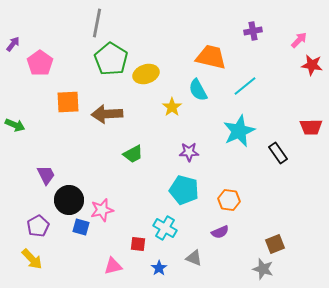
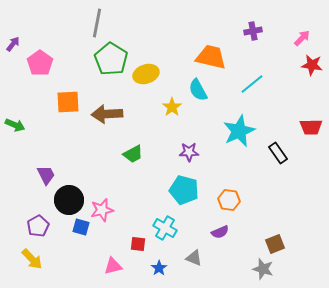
pink arrow: moved 3 px right, 2 px up
cyan line: moved 7 px right, 2 px up
